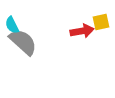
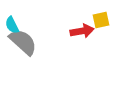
yellow square: moved 2 px up
